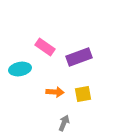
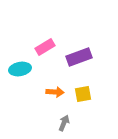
pink rectangle: rotated 66 degrees counterclockwise
